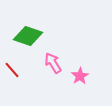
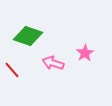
pink arrow: rotated 40 degrees counterclockwise
pink star: moved 5 px right, 23 px up
